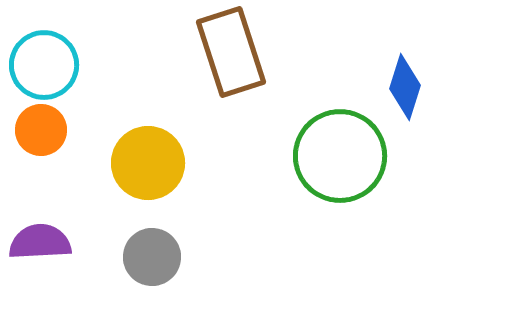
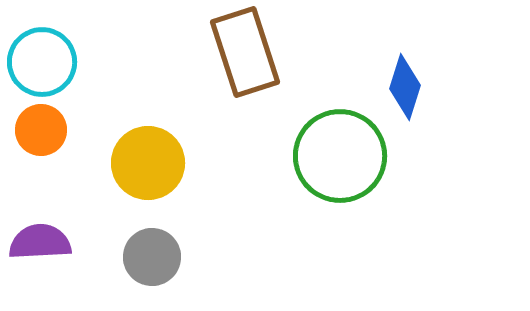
brown rectangle: moved 14 px right
cyan circle: moved 2 px left, 3 px up
